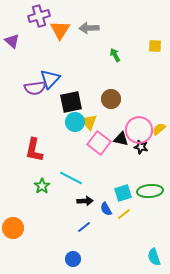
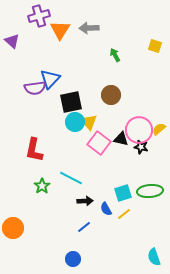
yellow square: rotated 16 degrees clockwise
brown circle: moved 4 px up
